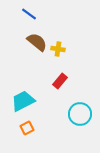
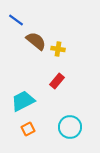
blue line: moved 13 px left, 6 px down
brown semicircle: moved 1 px left, 1 px up
red rectangle: moved 3 px left
cyan circle: moved 10 px left, 13 px down
orange square: moved 1 px right, 1 px down
